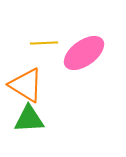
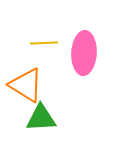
pink ellipse: rotated 51 degrees counterclockwise
green triangle: moved 12 px right, 1 px up
